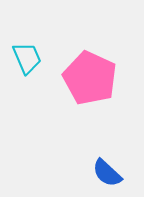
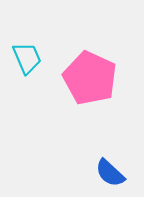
blue semicircle: moved 3 px right
